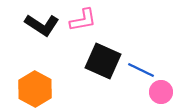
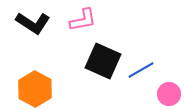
black L-shape: moved 9 px left, 2 px up
blue line: rotated 56 degrees counterclockwise
pink circle: moved 8 px right, 2 px down
